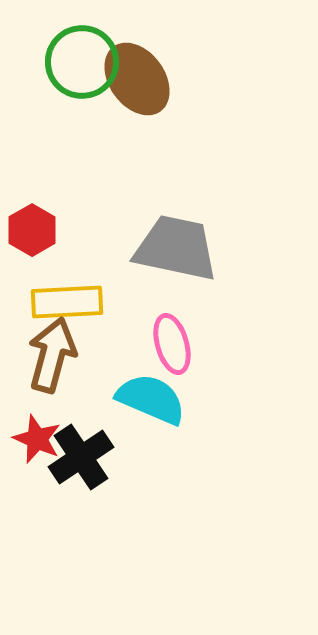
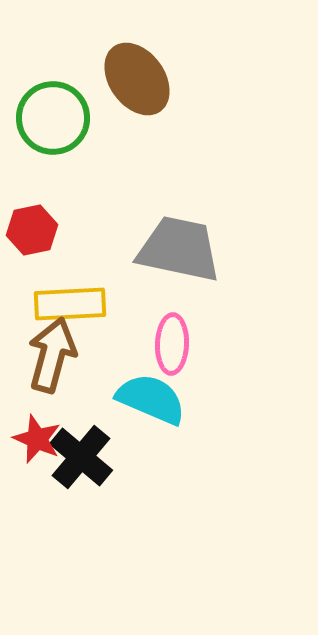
green circle: moved 29 px left, 56 px down
red hexagon: rotated 18 degrees clockwise
gray trapezoid: moved 3 px right, 1 px down
yellow rectangle: moved 3 px right, 2 px down
pink ellipse: rotated 18 degrees clockwise
black cross: rotated 16 degrees counterclockwise
